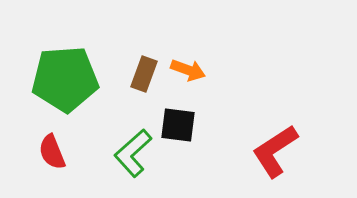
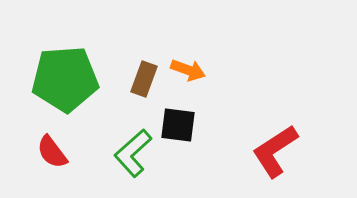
brown rectangle: moved 5 px down
red semicircle: rotated 15 degrees counterclockwise
